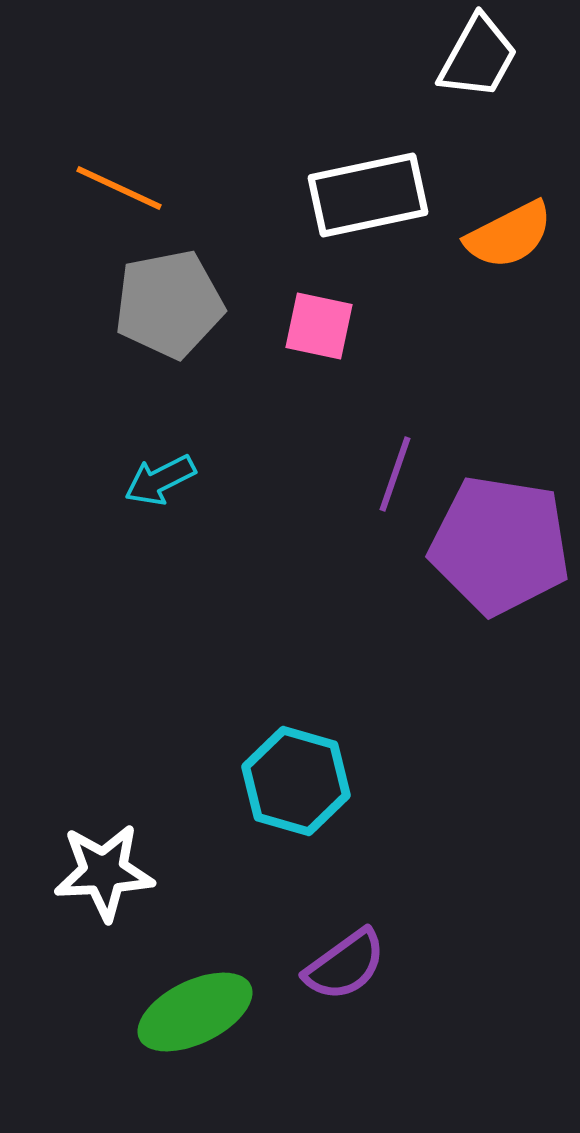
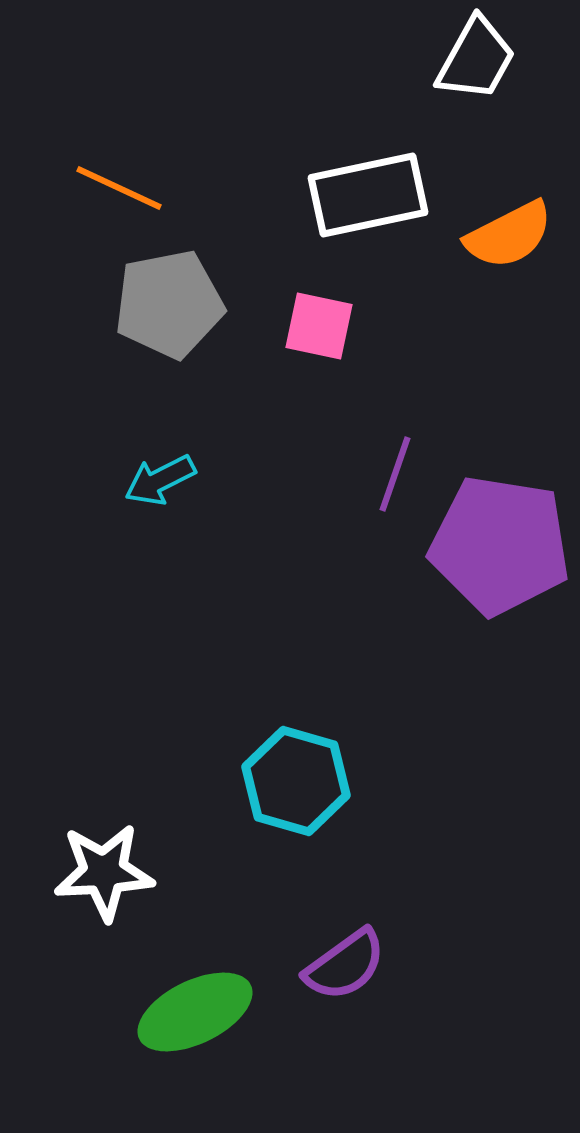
white trapezoid: moved 2 px left, 2 px down
